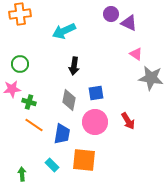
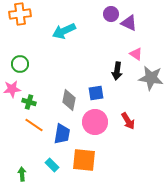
black arrow: moved 43 px right, 5 px down
